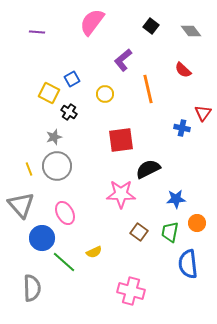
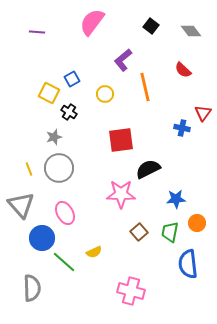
orange line: moved 3 px left, 2 px up
gray circle: moved 2 px right, 2 px down
brown square: rotated 12 degrees clockwise
